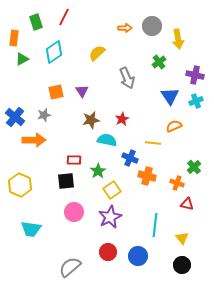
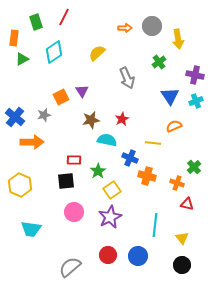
orange square at (56, 92): moved 5 px right, 5 px down; rotated 14 degrees counterclockwise
orange arrow at (34, 140): moved 2 px left, 2 px down
red circle at (108, 252): moved 3 px down
